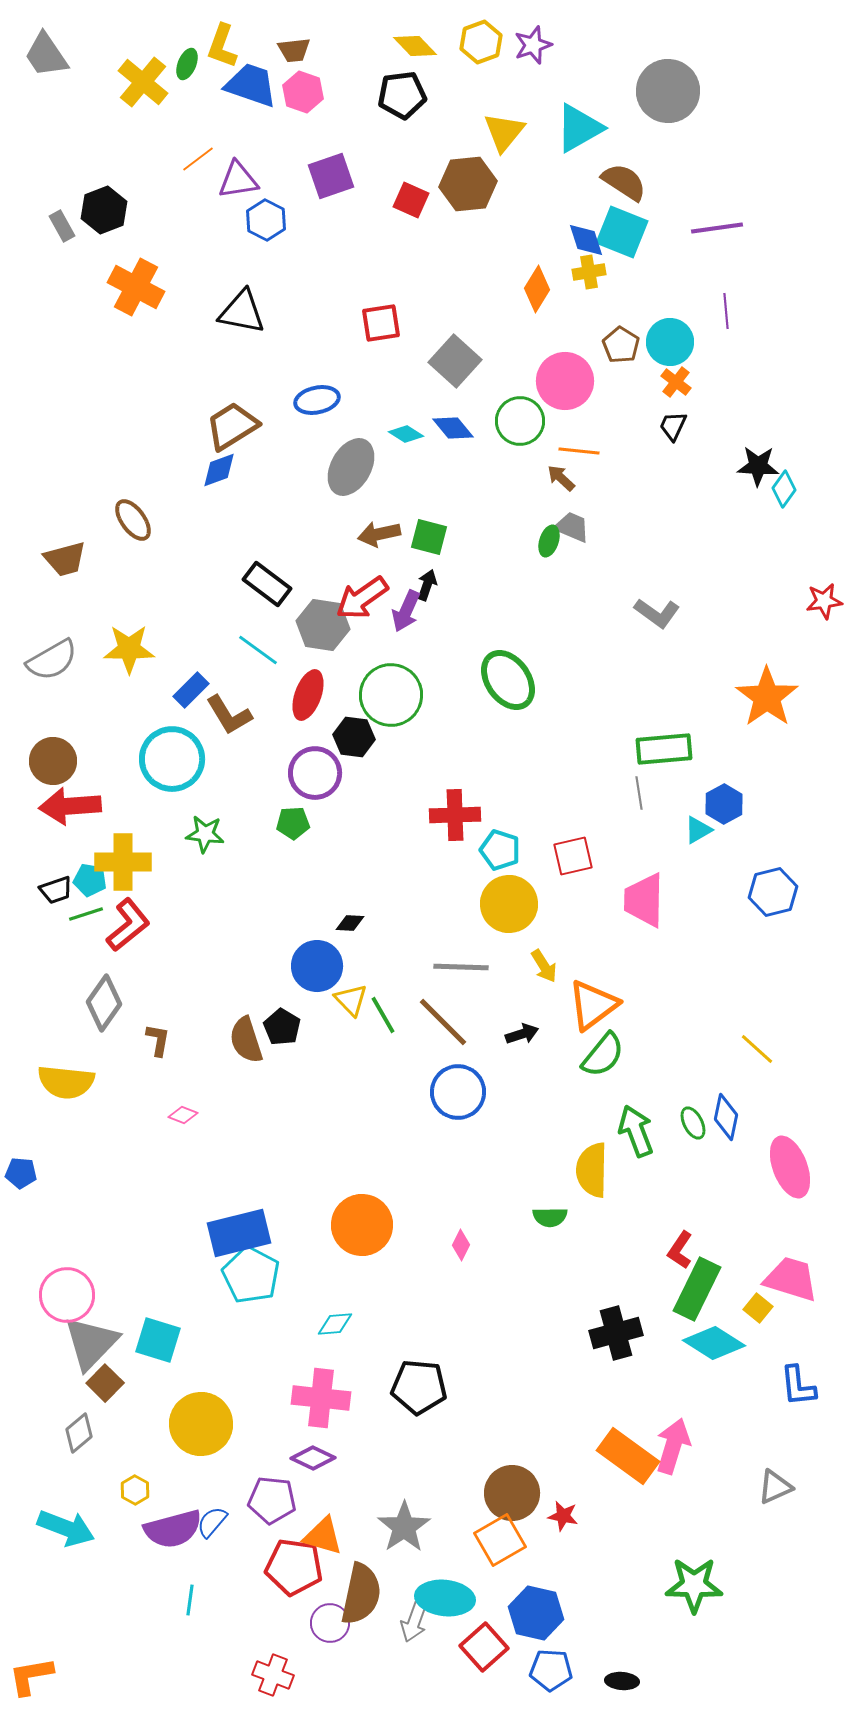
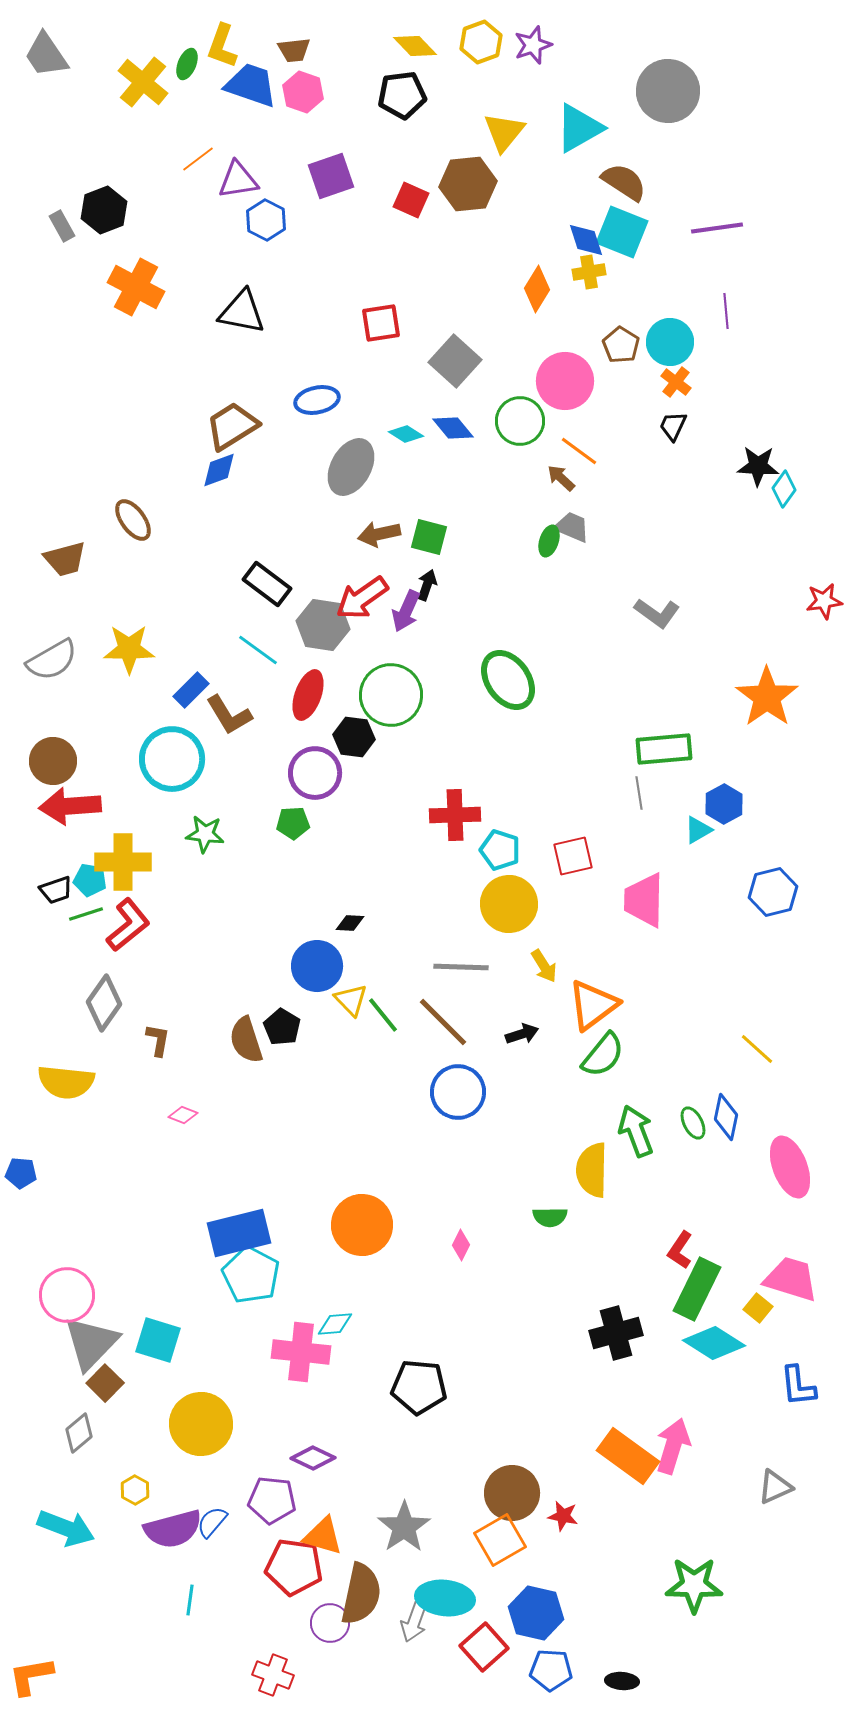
orange line at (579, 451): rotated 30 degrees clockwise
green line at (383, 1015): rotated 9 degrees counterclockwise
pink cross at (321, 1398): moved 20 px left, 46 px up
